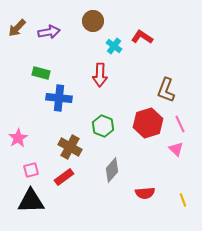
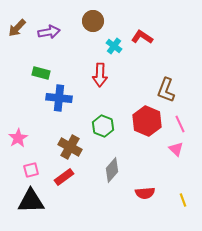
red hexagon: moved 1 px left, 2 px up; rotated 20 degrees counterclockwise
